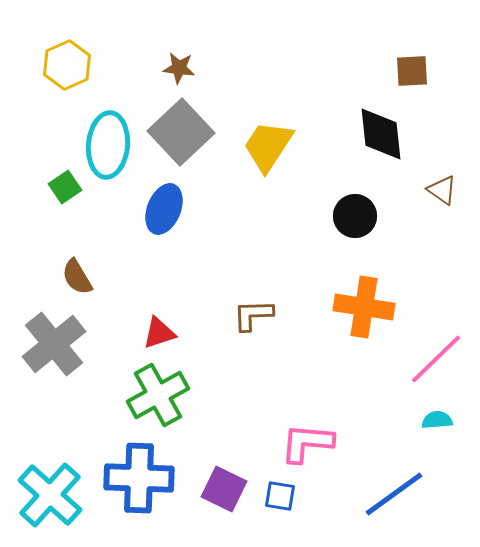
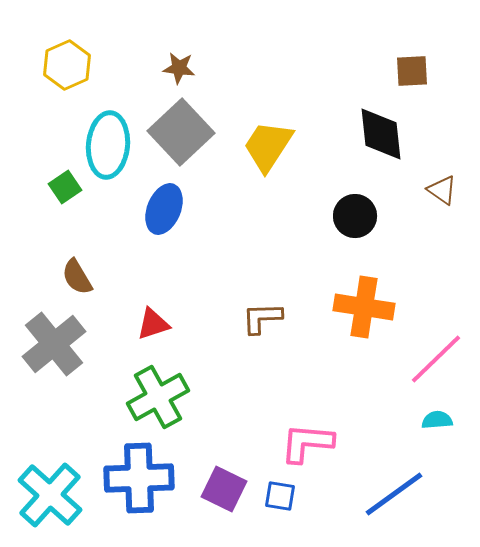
brown L-shape: moved 9 px right, 3 px down
red triangle: moved 6 px left, 9 px up
green cross: moved 2 px down
blue cross: rotated 4 degrees counterclockwise
